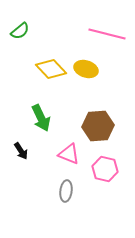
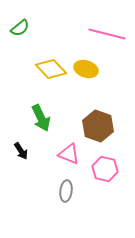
green semicircle: moved 3 px up
brown hexagon: rotated 24 degrees clockwise
